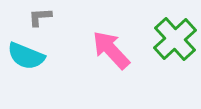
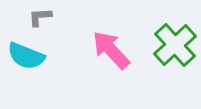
green cross: moved 6 px down
